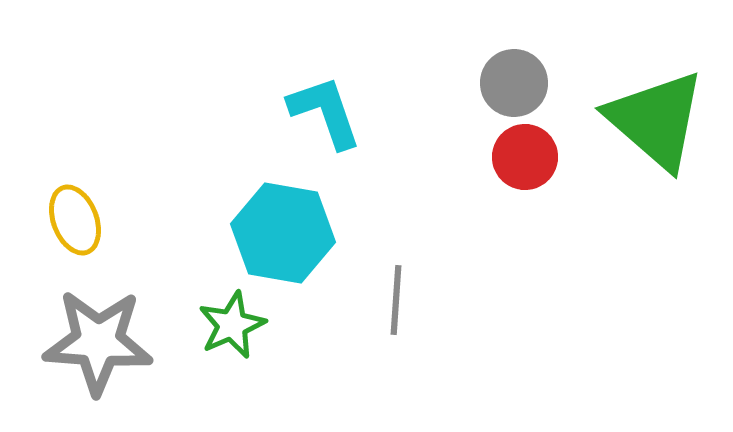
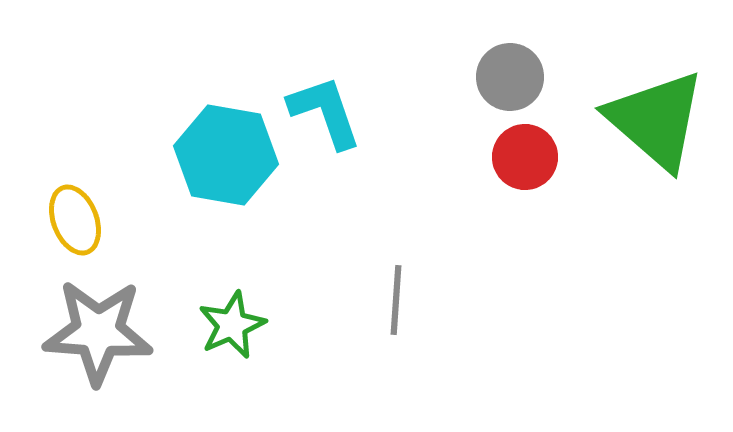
gray circle: moved 4 px left, 6 px up
cyan hexagon: moved 57 px left, 78 px up
gray star: moved 10 px up
